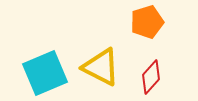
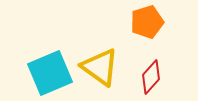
yellow triangle: moved 1 px left; rotated 9 degrees clockwise
cyan square: moved 5 px right
